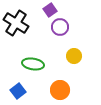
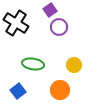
purple circle: moved 1 px left
yellow circle: moved 9 px down
